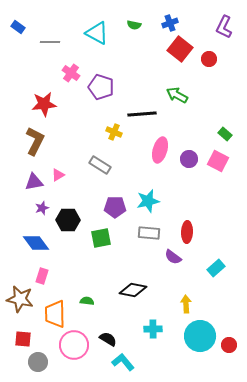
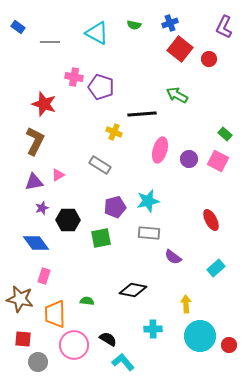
pink cross at (71, 73): moved 3 px right, 4 px down; rotated 24 degrees counterclockwise
red star at (44, 104): rotated 25 degrees clockwise
purple pentagon at (115, 207): rotated 15 degrees counterclockwise
red ellipse at (187, 232): moved 24 px right, 12 px up; rotated 30 degrees counterclockwise
pink rectangle at (42, 276): moved 2 px right
